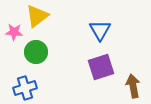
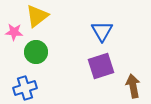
blue triangle: moved 2 px right, 1 px down
purple square: moved 1 px up
